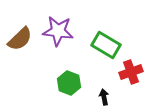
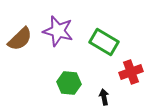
purple star: rotated 8 degrees clockwise
green rectangle: moved 2 px left, 3 px up
green hexagon: rotated 15 degrees counterclockwise
